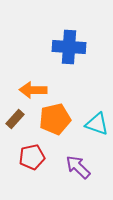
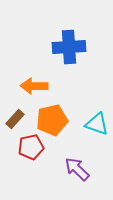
blue cross: rotated 8 degrees counterclockwise
orange arrow: moved 1 px right, 4 px up
orange pentagon: moved 3 px left, 1 px down
red pentagon: moved 1 px left, 10 px up
purple arrow: moved 1 px left, 2 px down
